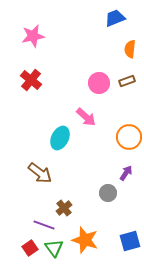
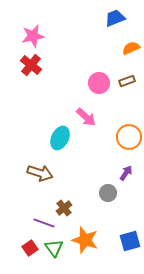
orange semicircle: moved 1 px right, 1 px up; rotated 60 degrees clockwise
red cross: moved 15 px up
brown arrow: rotated 20 degrees counterclockwise
purple line: moved 2 px up
